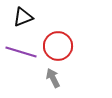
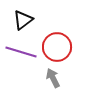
black triangle: moved 3 px down; rotated 15 degrees counterclockwise
red circle: moved 1 px left, 1 px down
